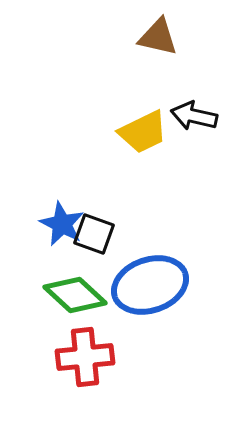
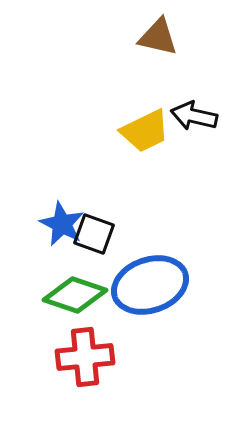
yellow trapezoid: moved 2 px right, 1 px up
green diamond: rotated 24 degrees counterclockwise
